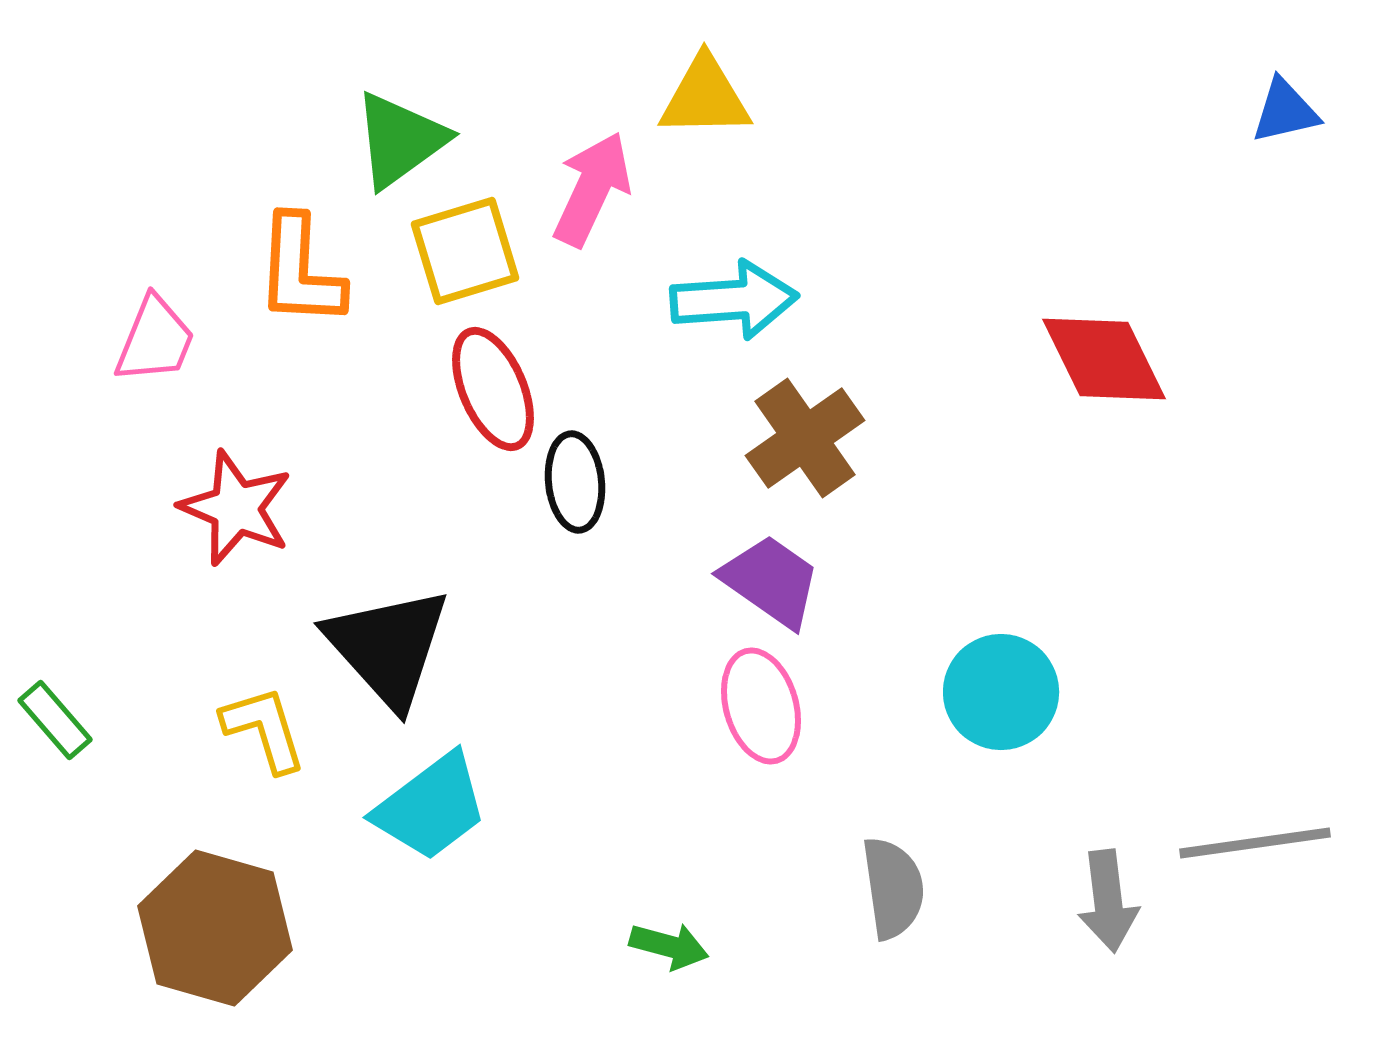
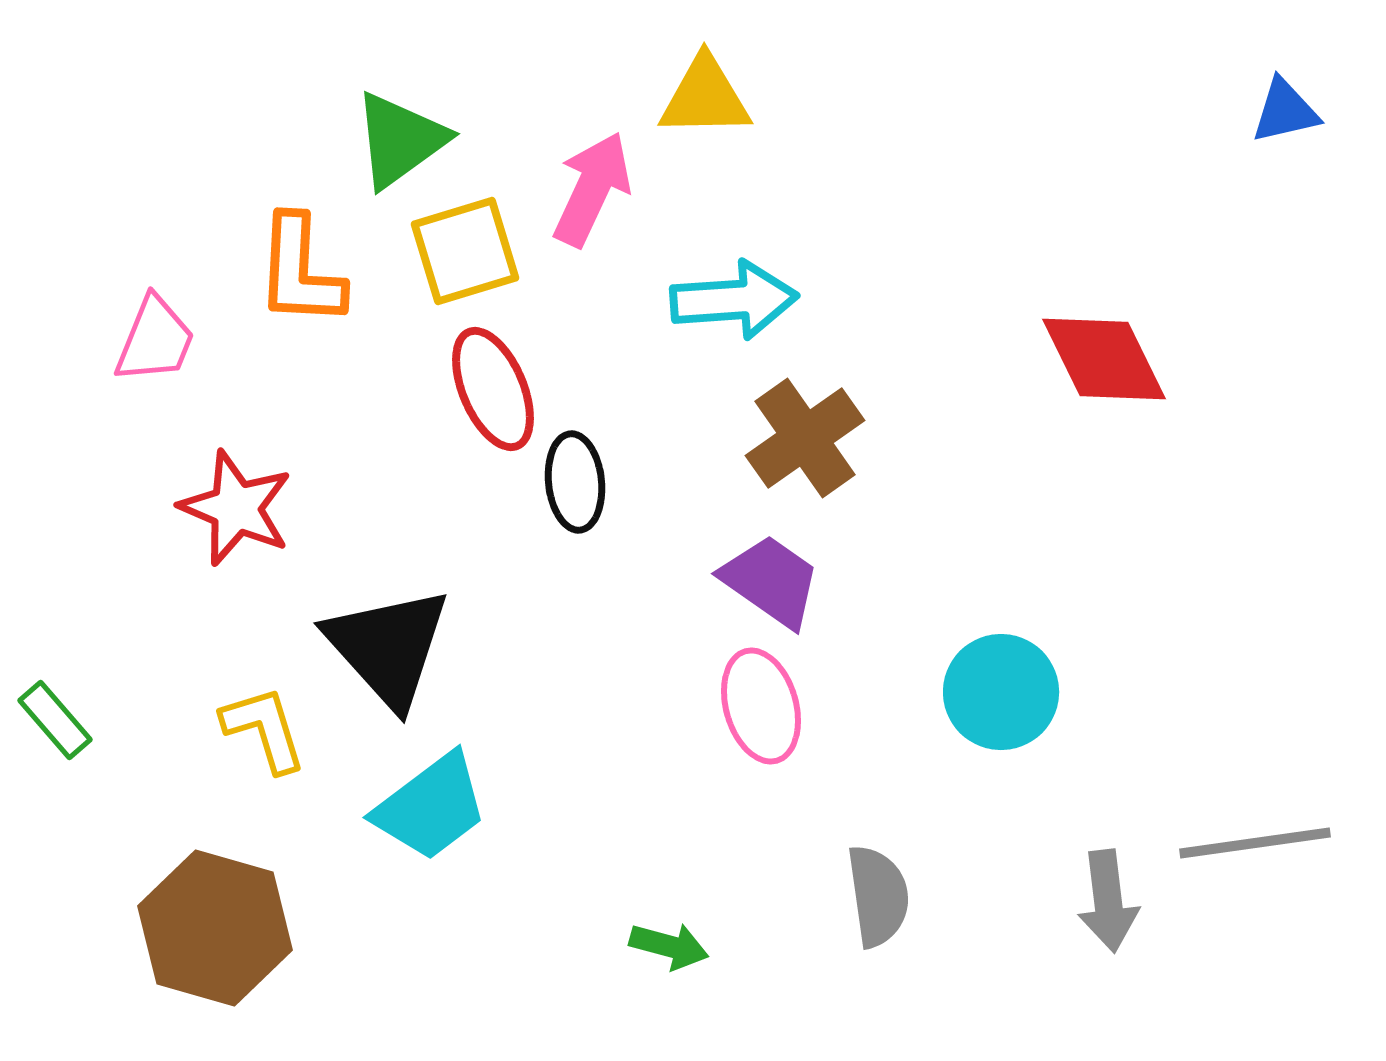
gray semicircle: moved 15 px left, 8 px down
